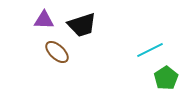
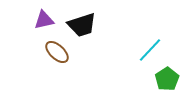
purple triangle: rotated 15 degrees counterclockwise
cyan line: rotated 20 degrees counterclockwise
green pentagon: moved 1 px right, 1 px down
